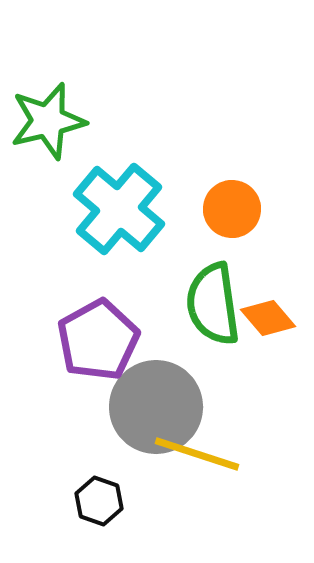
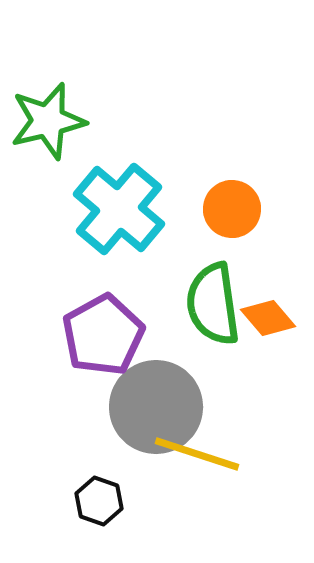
purple pentagon: moved 5 px right, 5 px up
